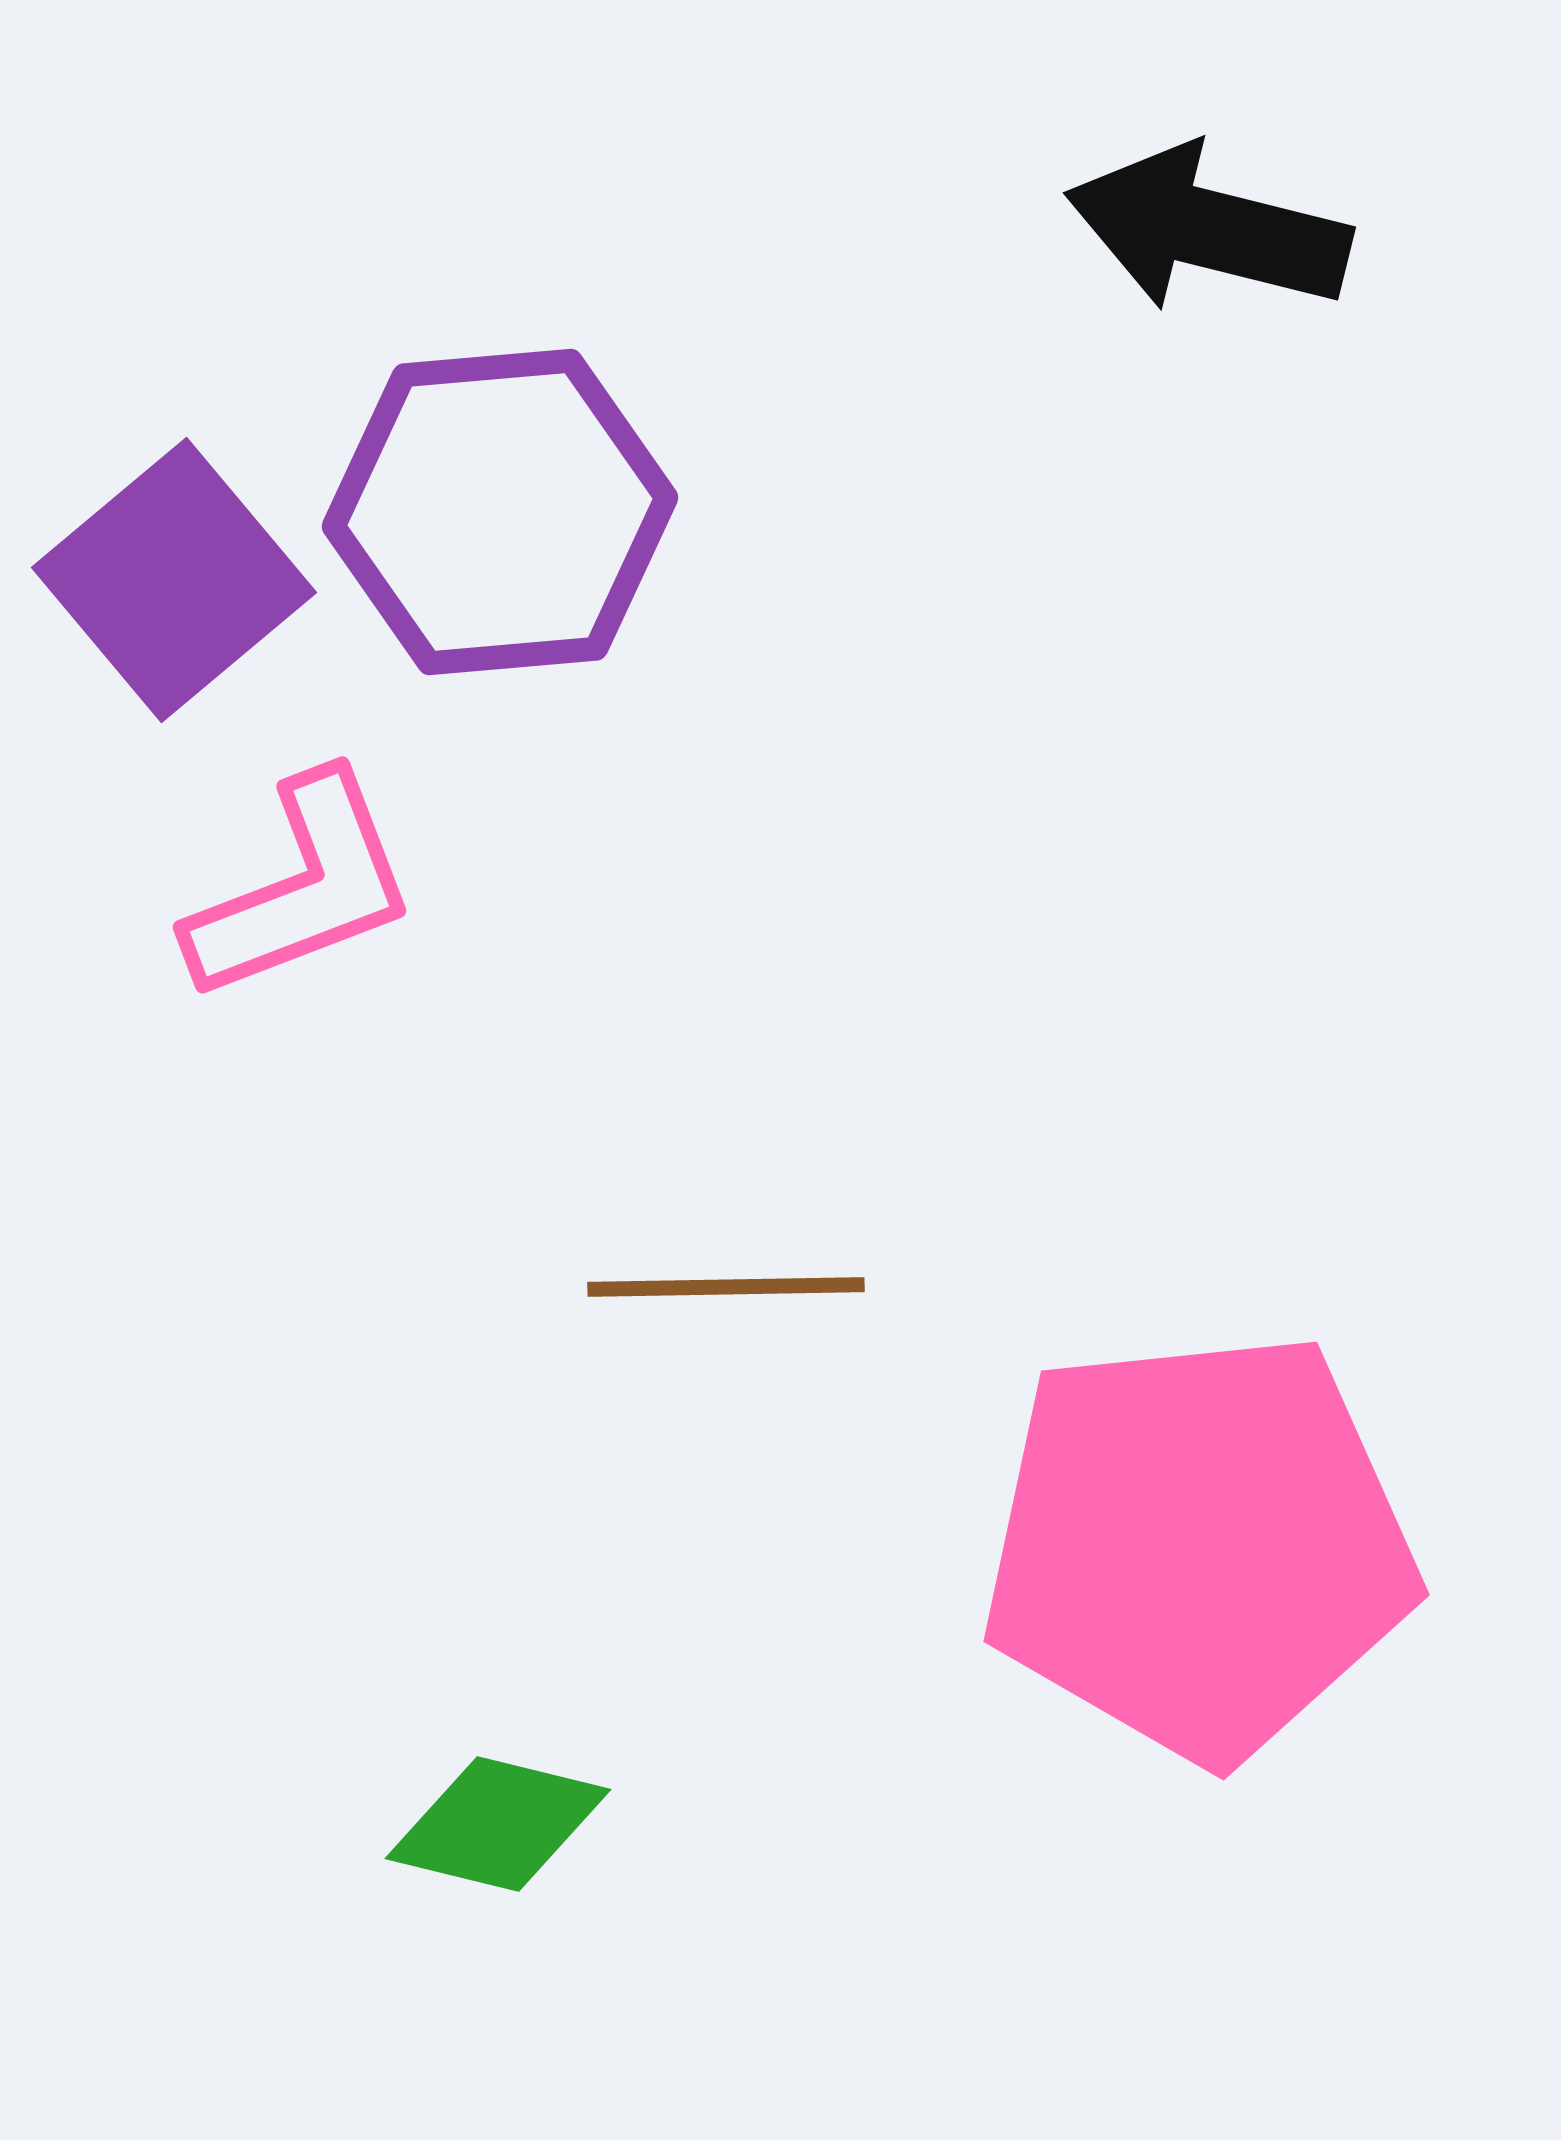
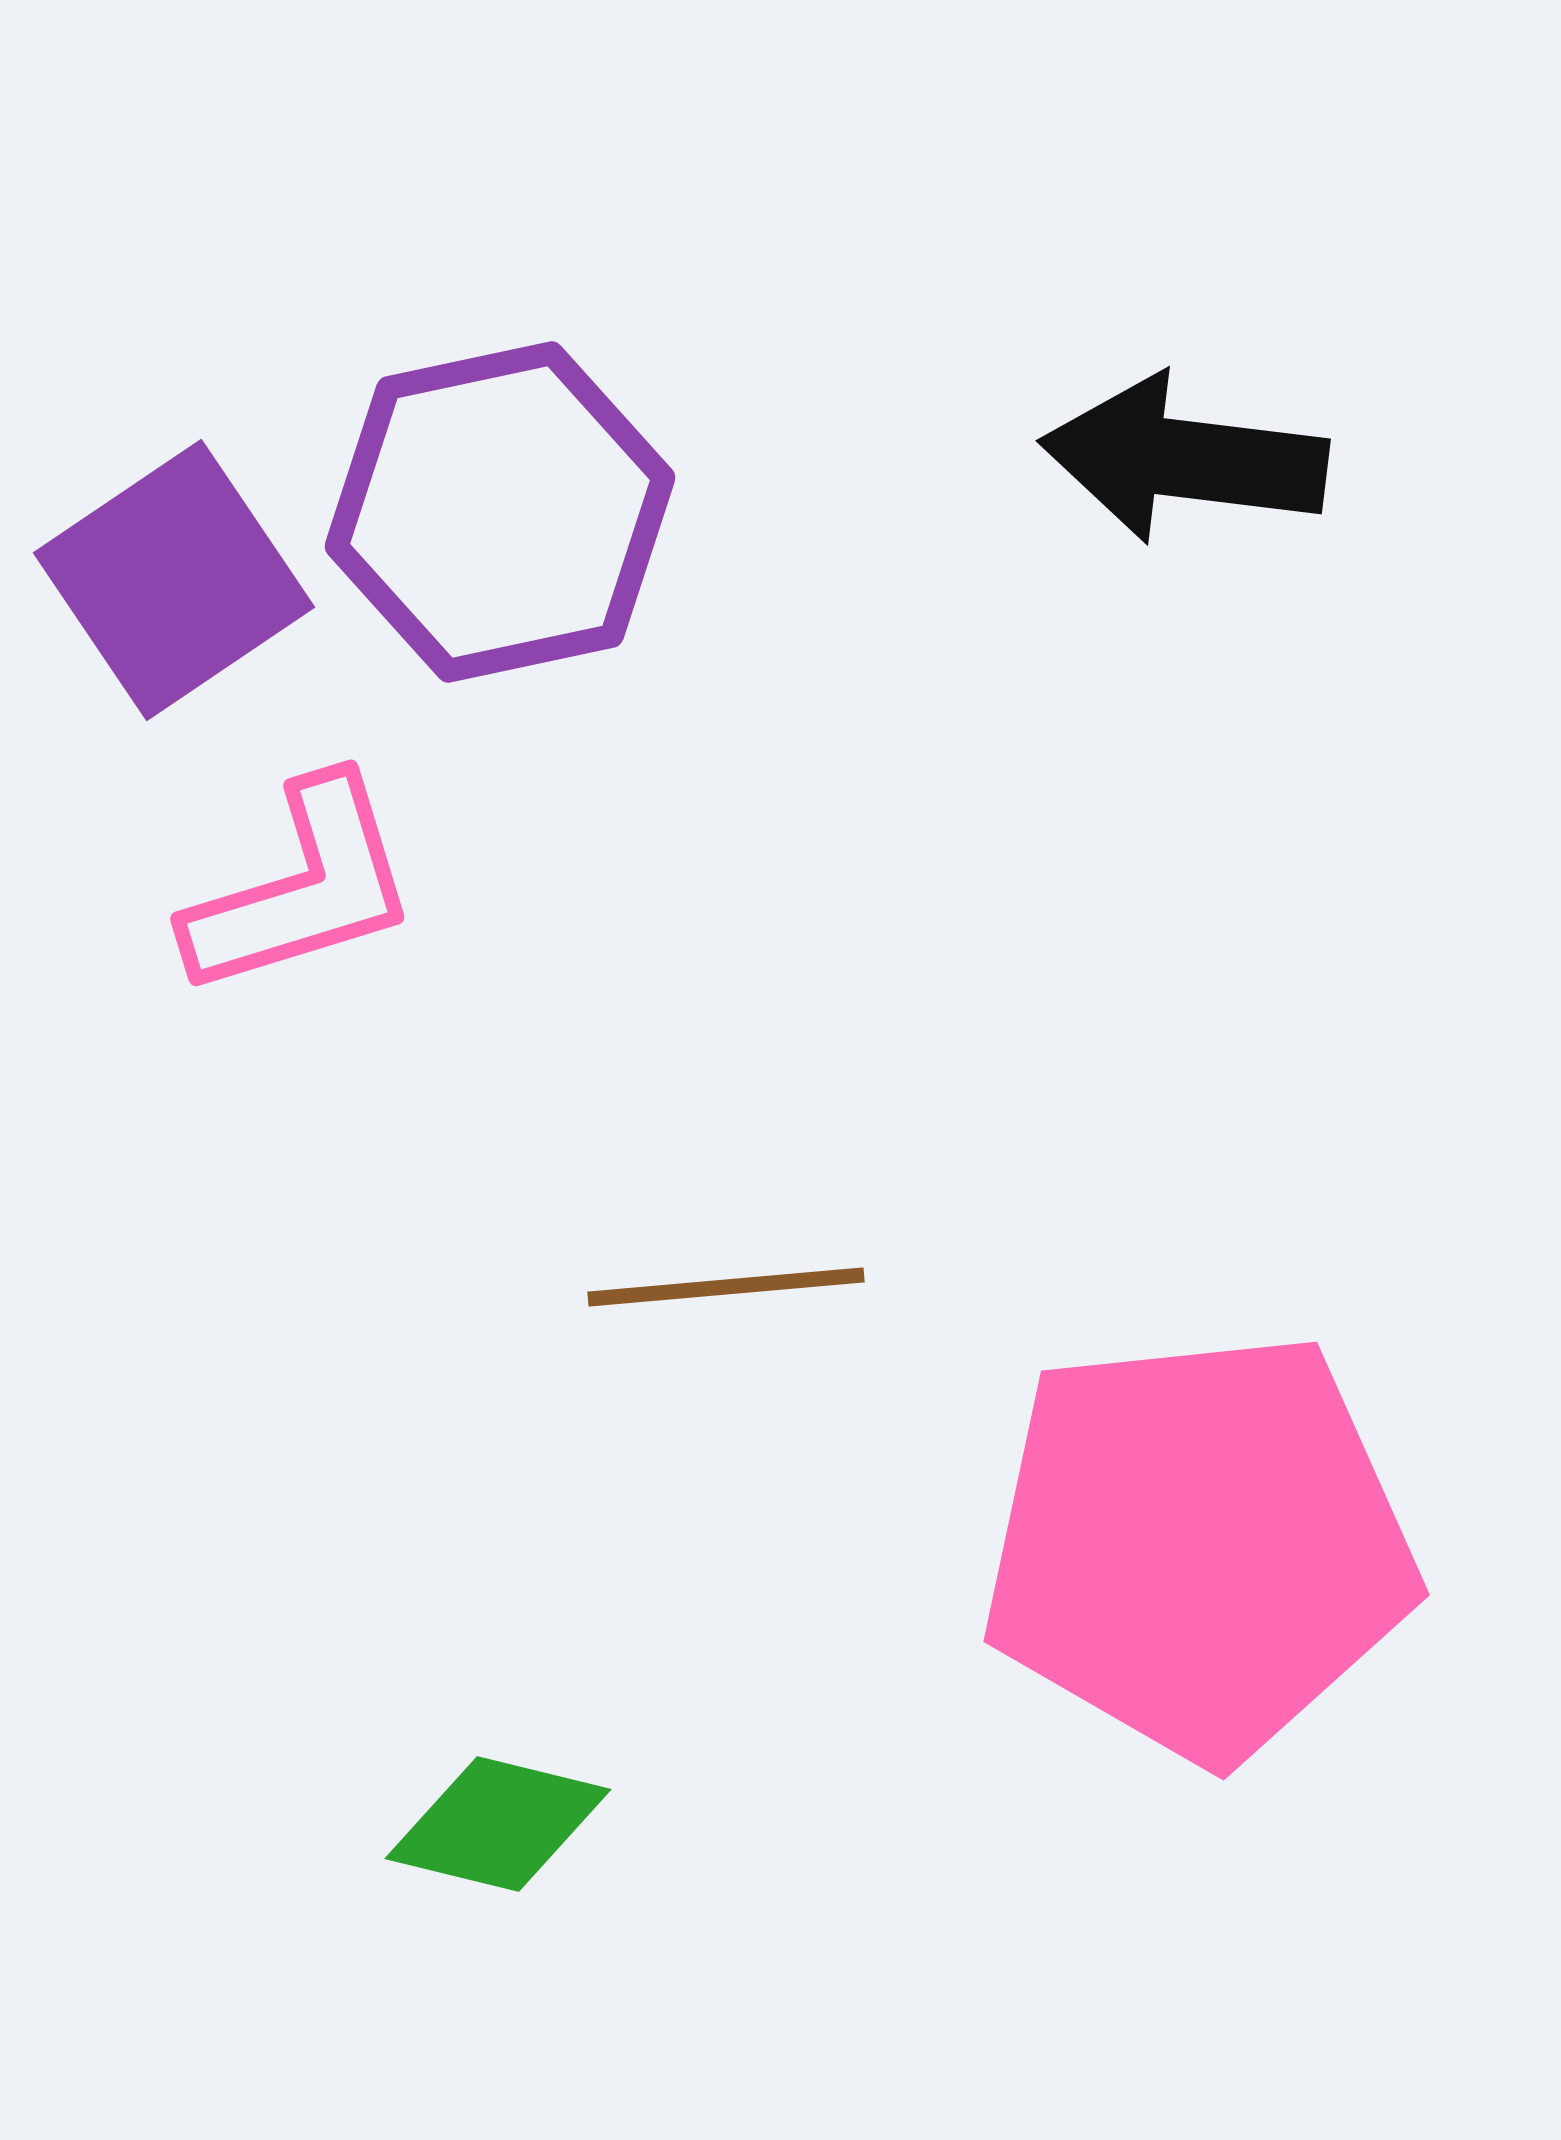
black arrow: moved 24 px left, 230 px down; rotated 7 degrees counterclockwise
purple hexagon: rotated 7 degrees counterclockwise
purple square: rotated 6 degrees clockwise
pink L-shape: rotated 4 degrees clockwise
brown line: rotated 4 degrees counterclockwise
